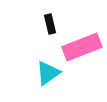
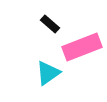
black rectangle: rotated 36 degrees counterclockwise
